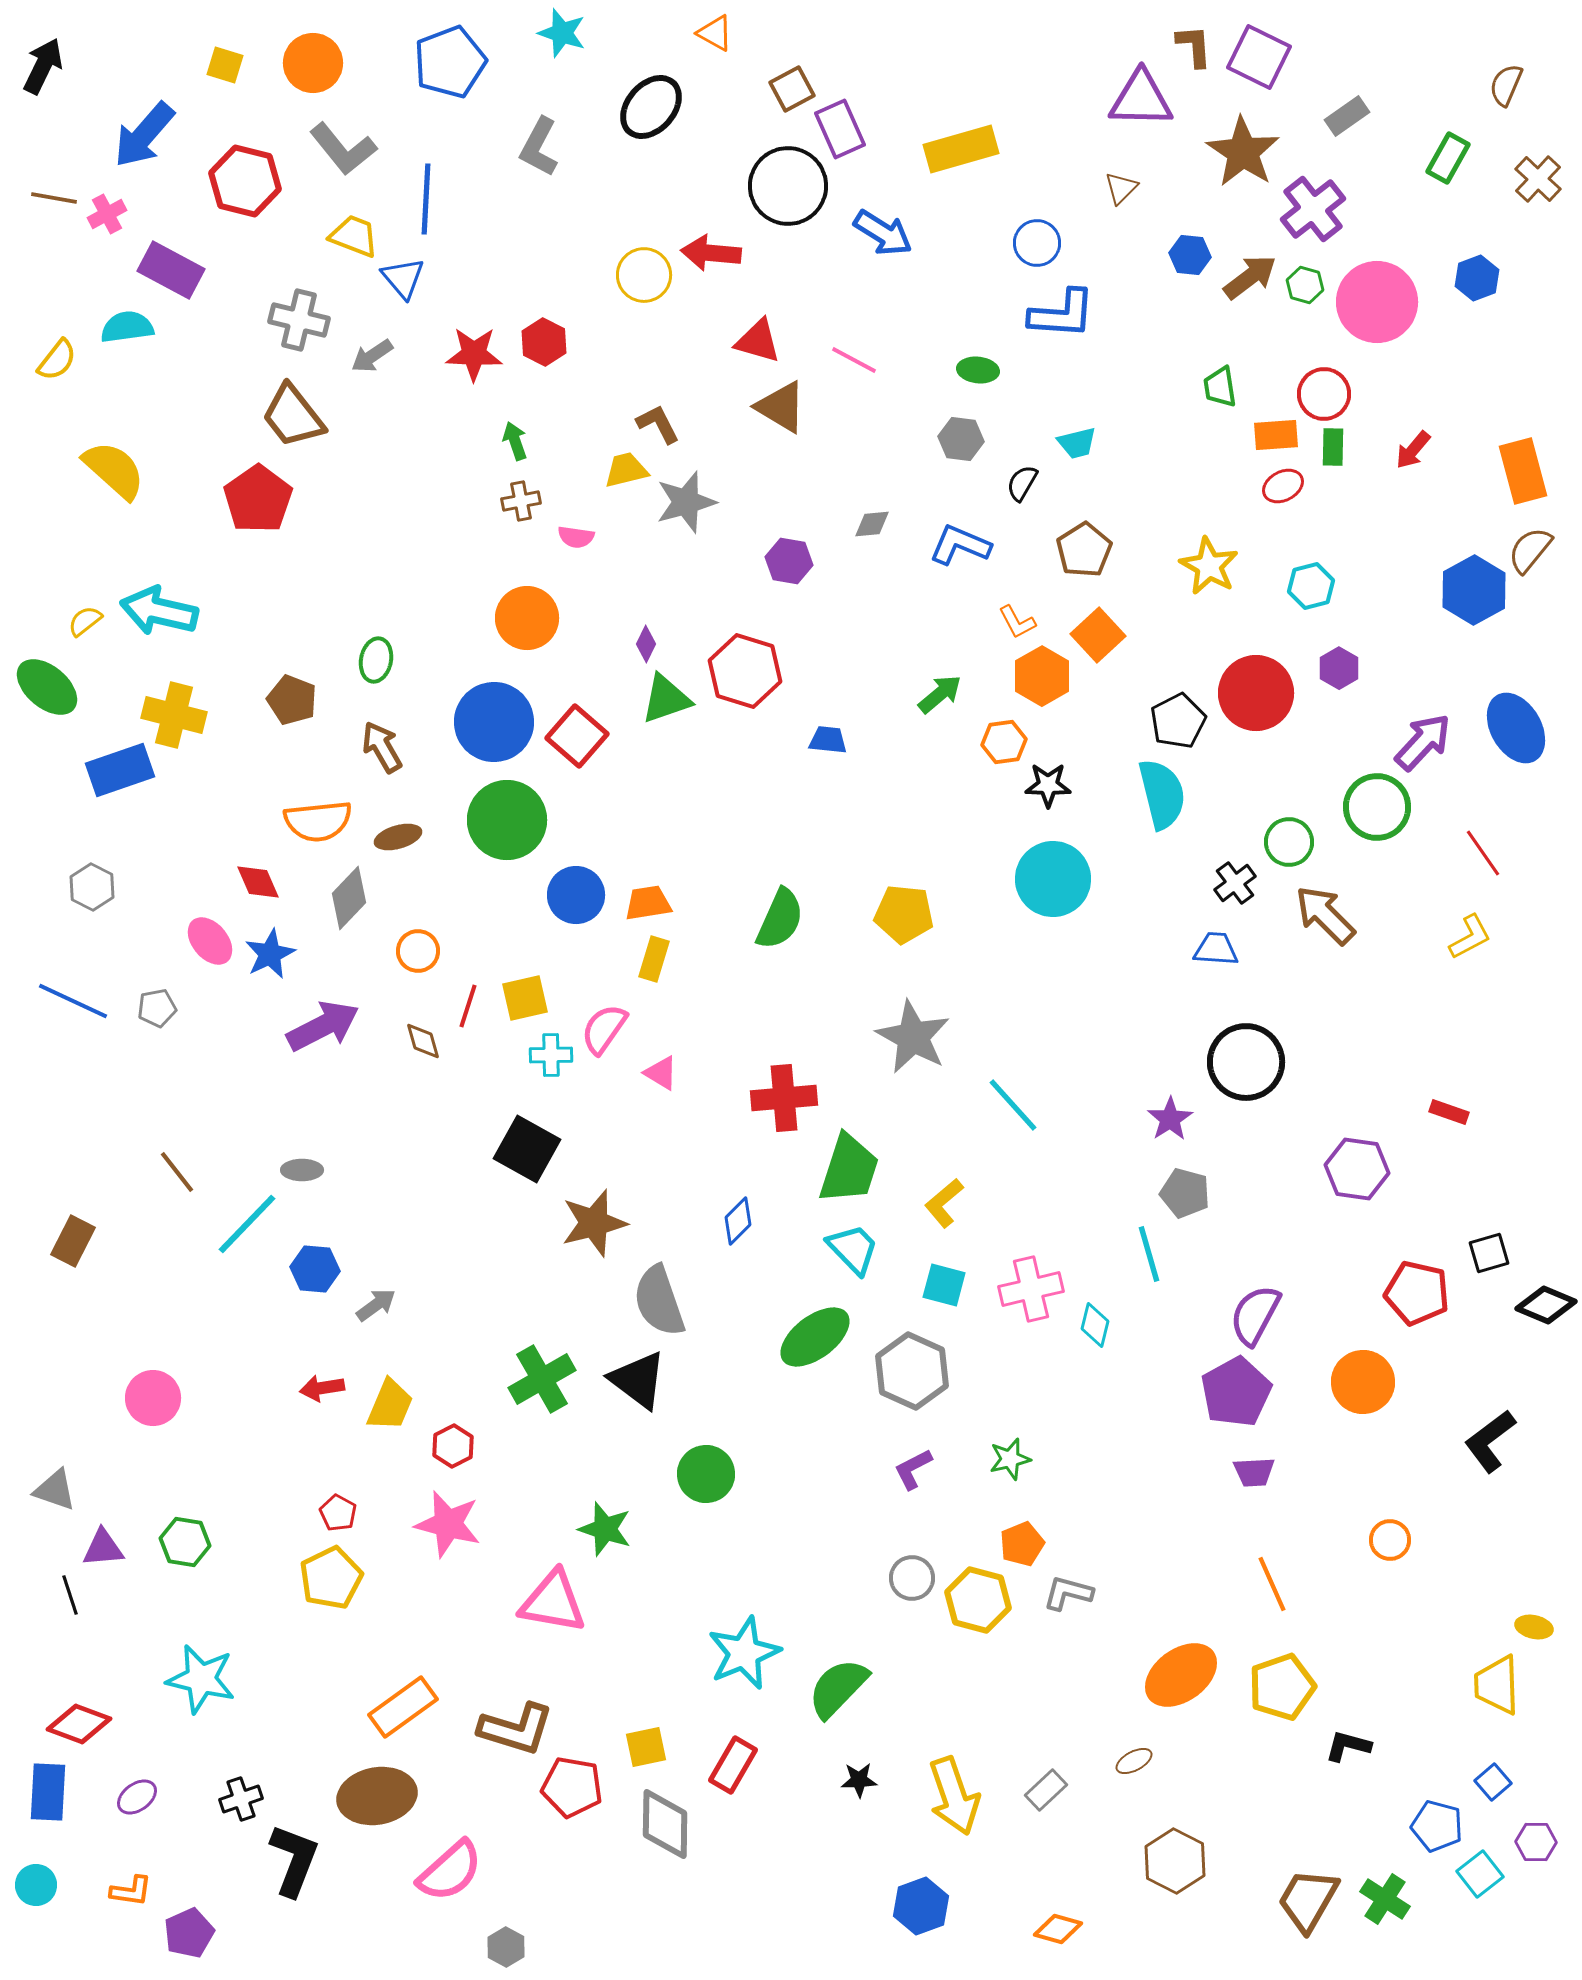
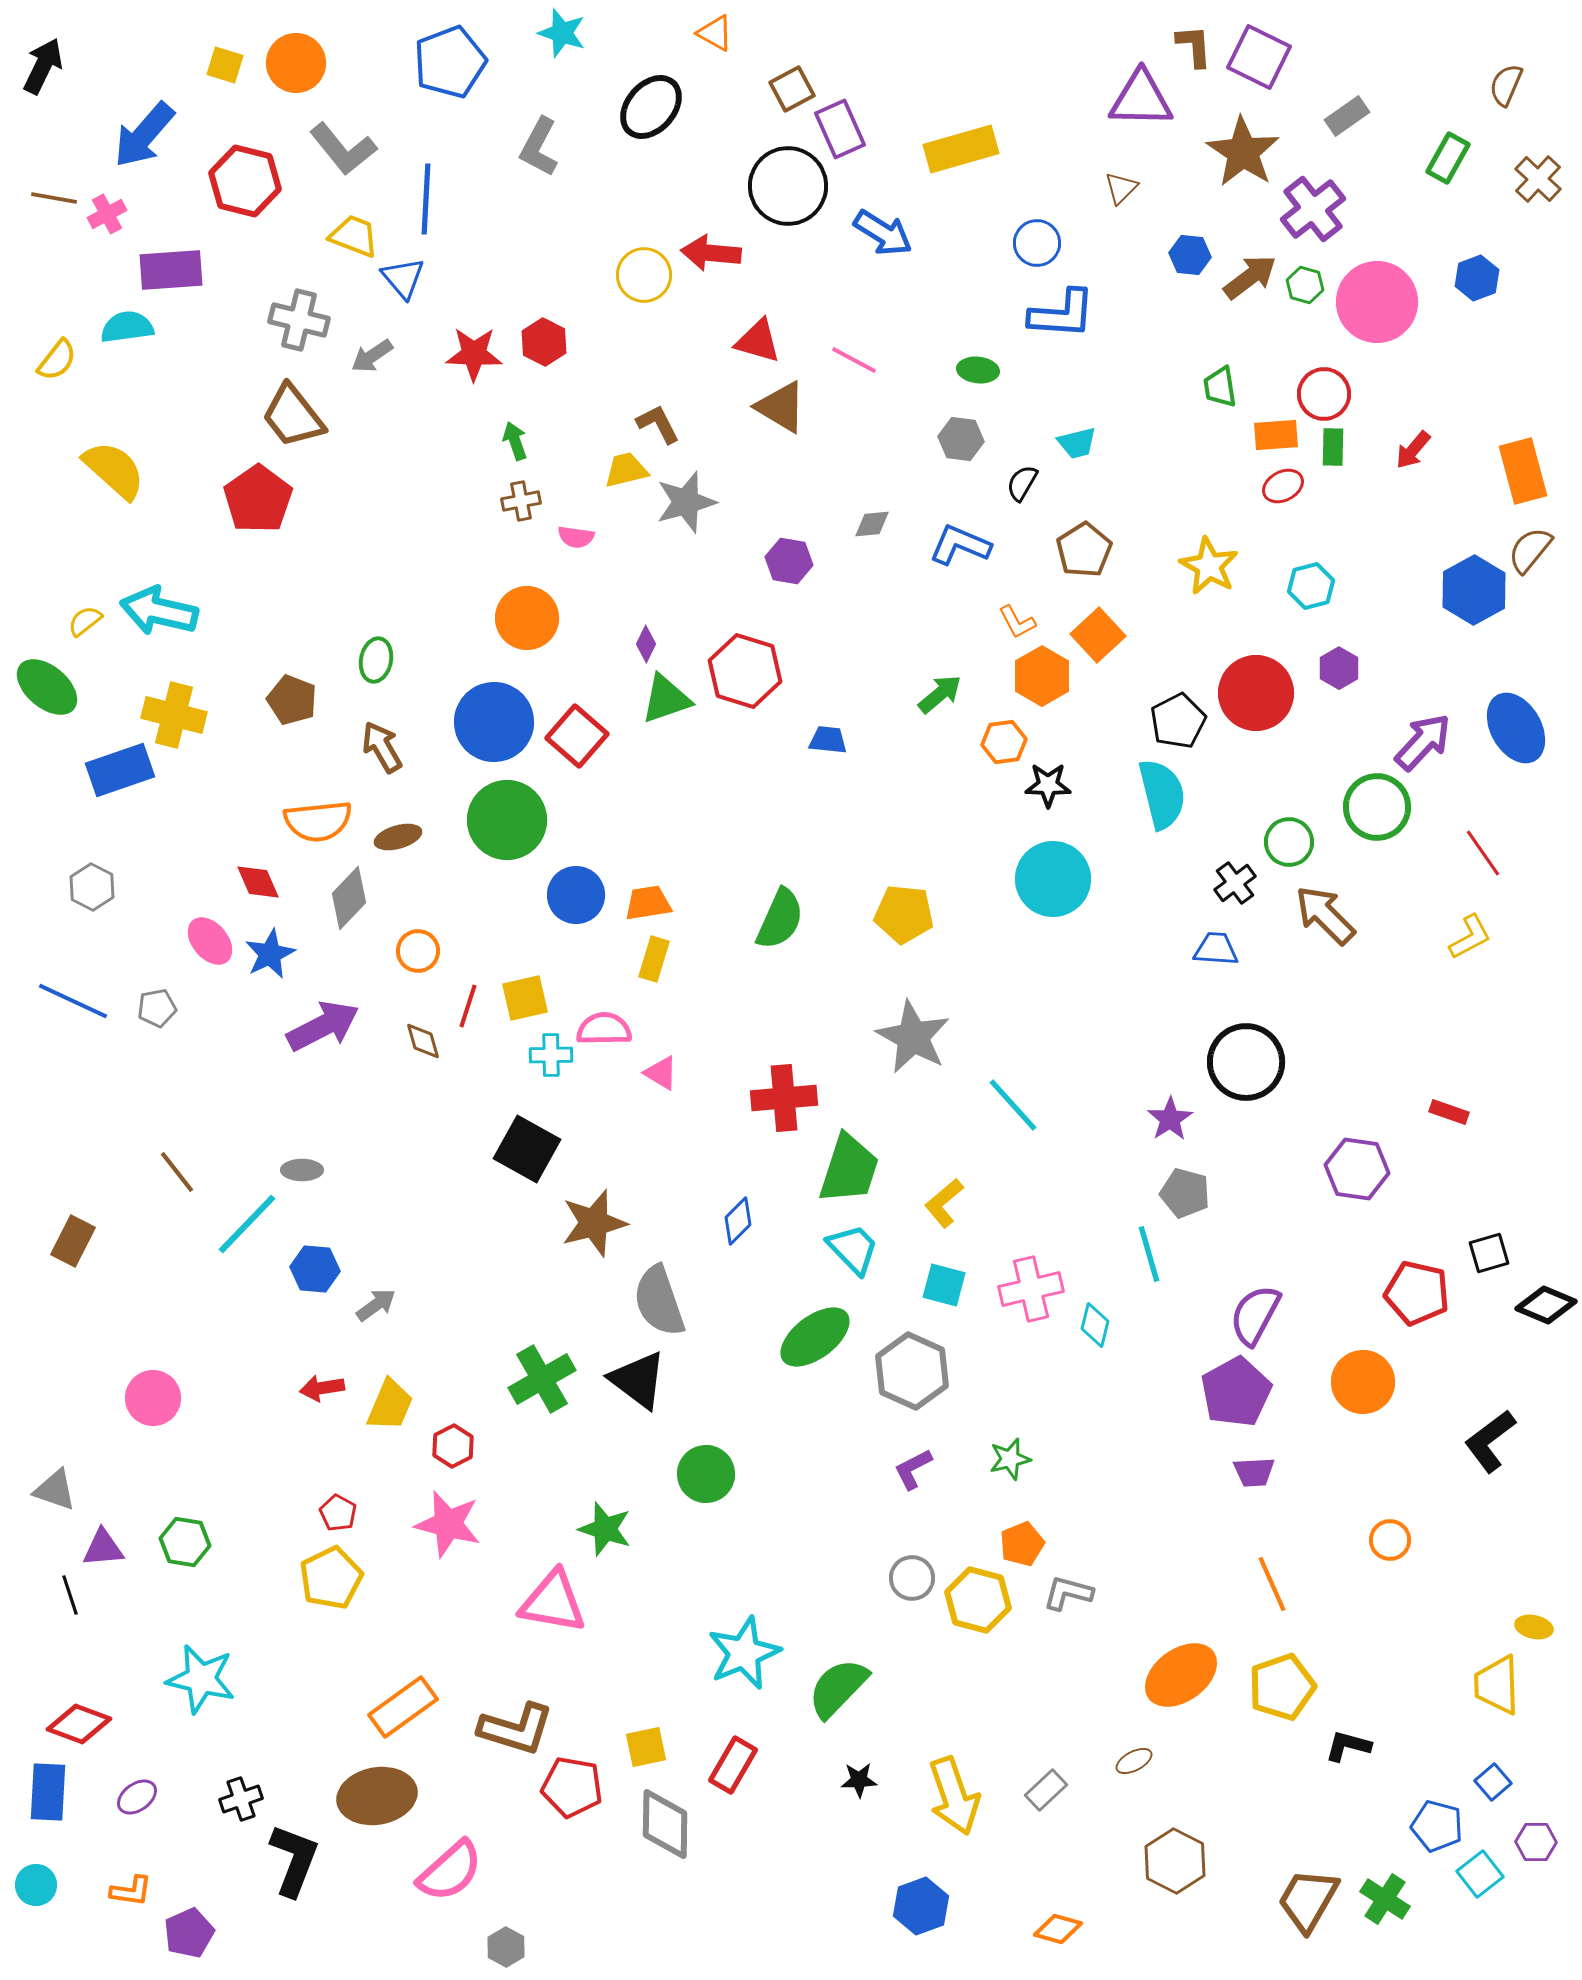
orange circle at (313, 63): moved 17 px left
purple rectangle at (171, 270): rotated 32 degrees counterclockwise
pink semicircle at (604, 1029): rotated 54 degrees clockwise
